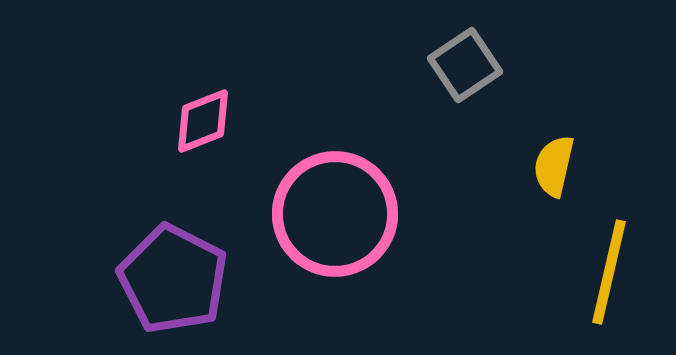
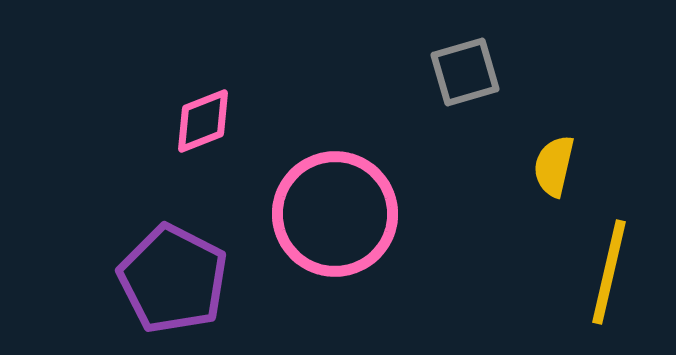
gray square: moved 7 px down; rotated 18 degrees clockwise
